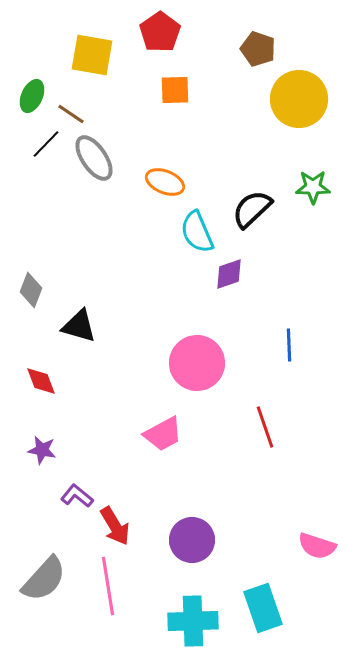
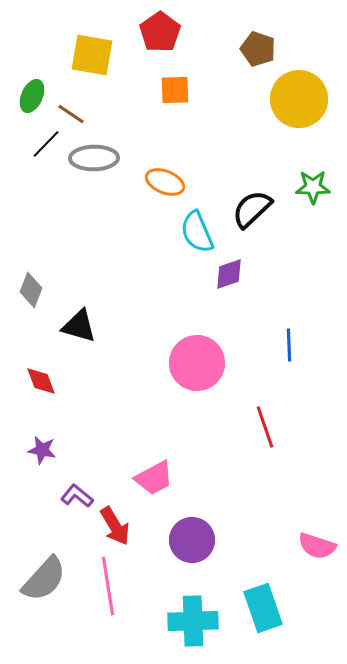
gray ellipse: rotated 57 degrees counterclockwise
pink trapezoid: moved 9 px left, 44 px down
